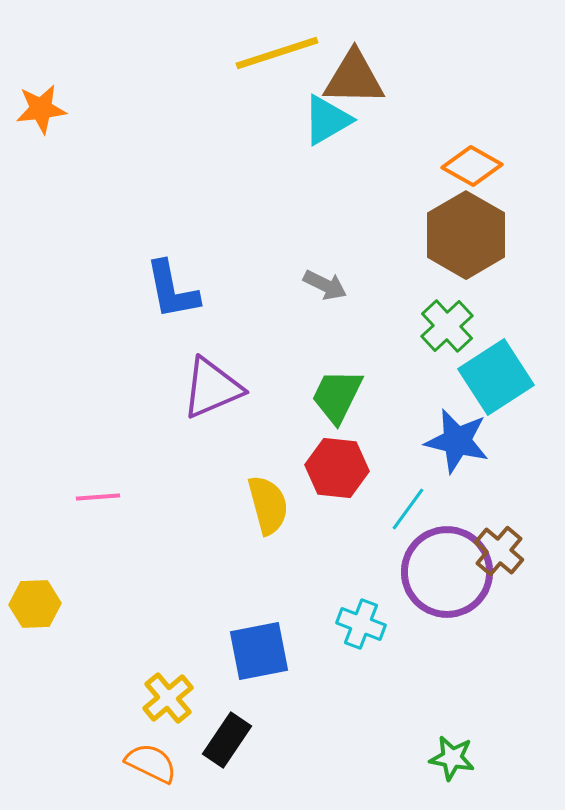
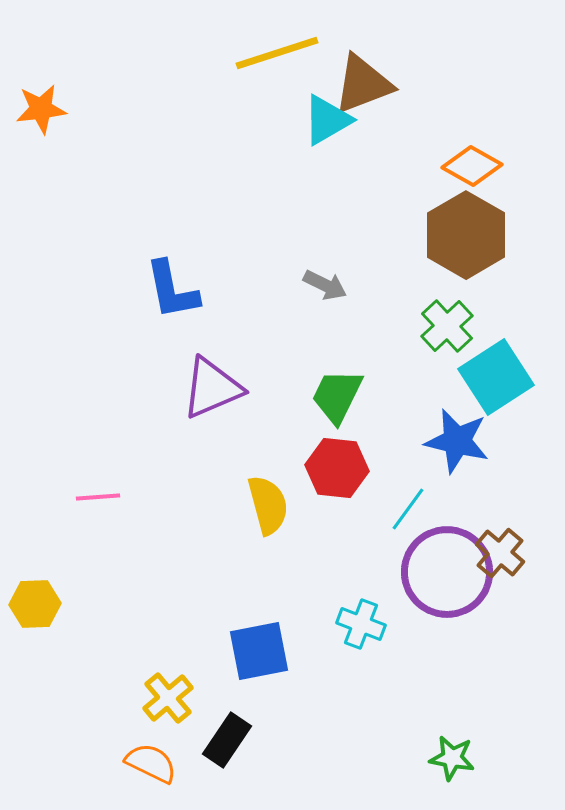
brown triangle: moved 9 px right, 6 px down; rotated 22 degrees counterclockwise
brown cross: moved 1 px right, 2 px down
